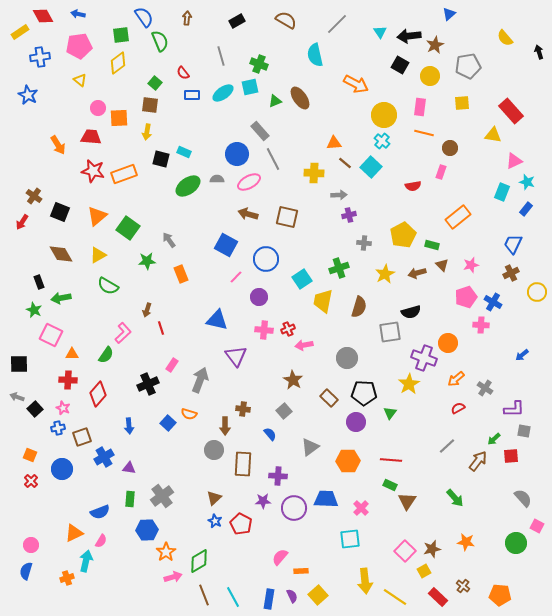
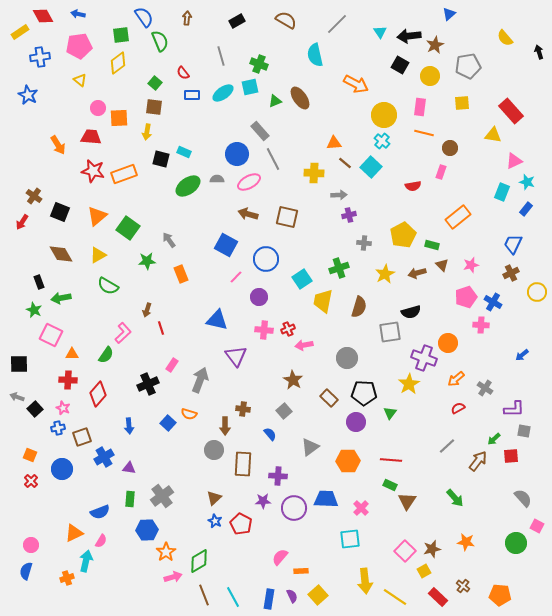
brown square at (150, 105): moved 4 px right, 2 px down
